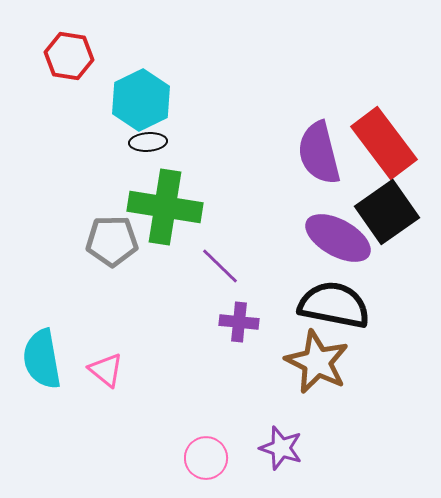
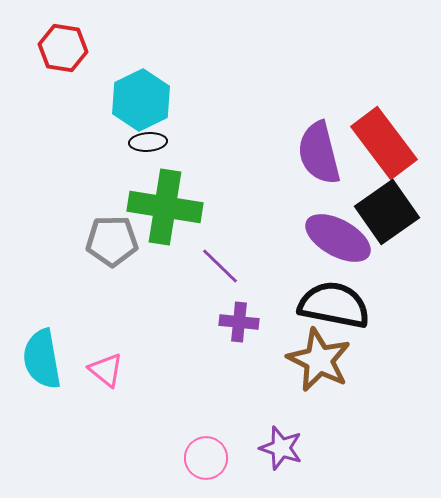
red hexagon: moved 6 px left, 8 px up
brown star: moved 2 px right, 2 px up
